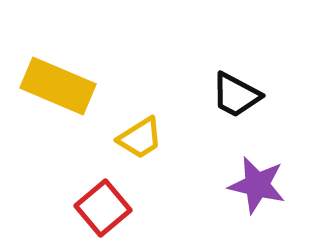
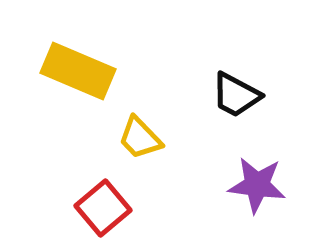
yellow rectangle: moved 20 px right, 15 px up
yellow trapezoid: rotated 78 degrees clockwise
purple star: rotated 6 degrees counterclockwise
